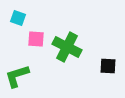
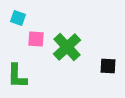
green cross: rotated 20 degrees clockwise
green L-shape: rotated 72 degrees counterclockwise
